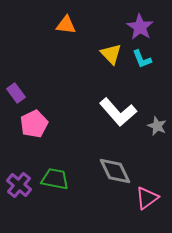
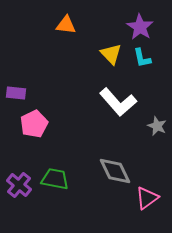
cyan L-shape: moved 1 px up; rotated 10 degrees clockwise
purple rectangle: rotated 48 degrees counterclockwise
white L-shape: moved 10 px up
